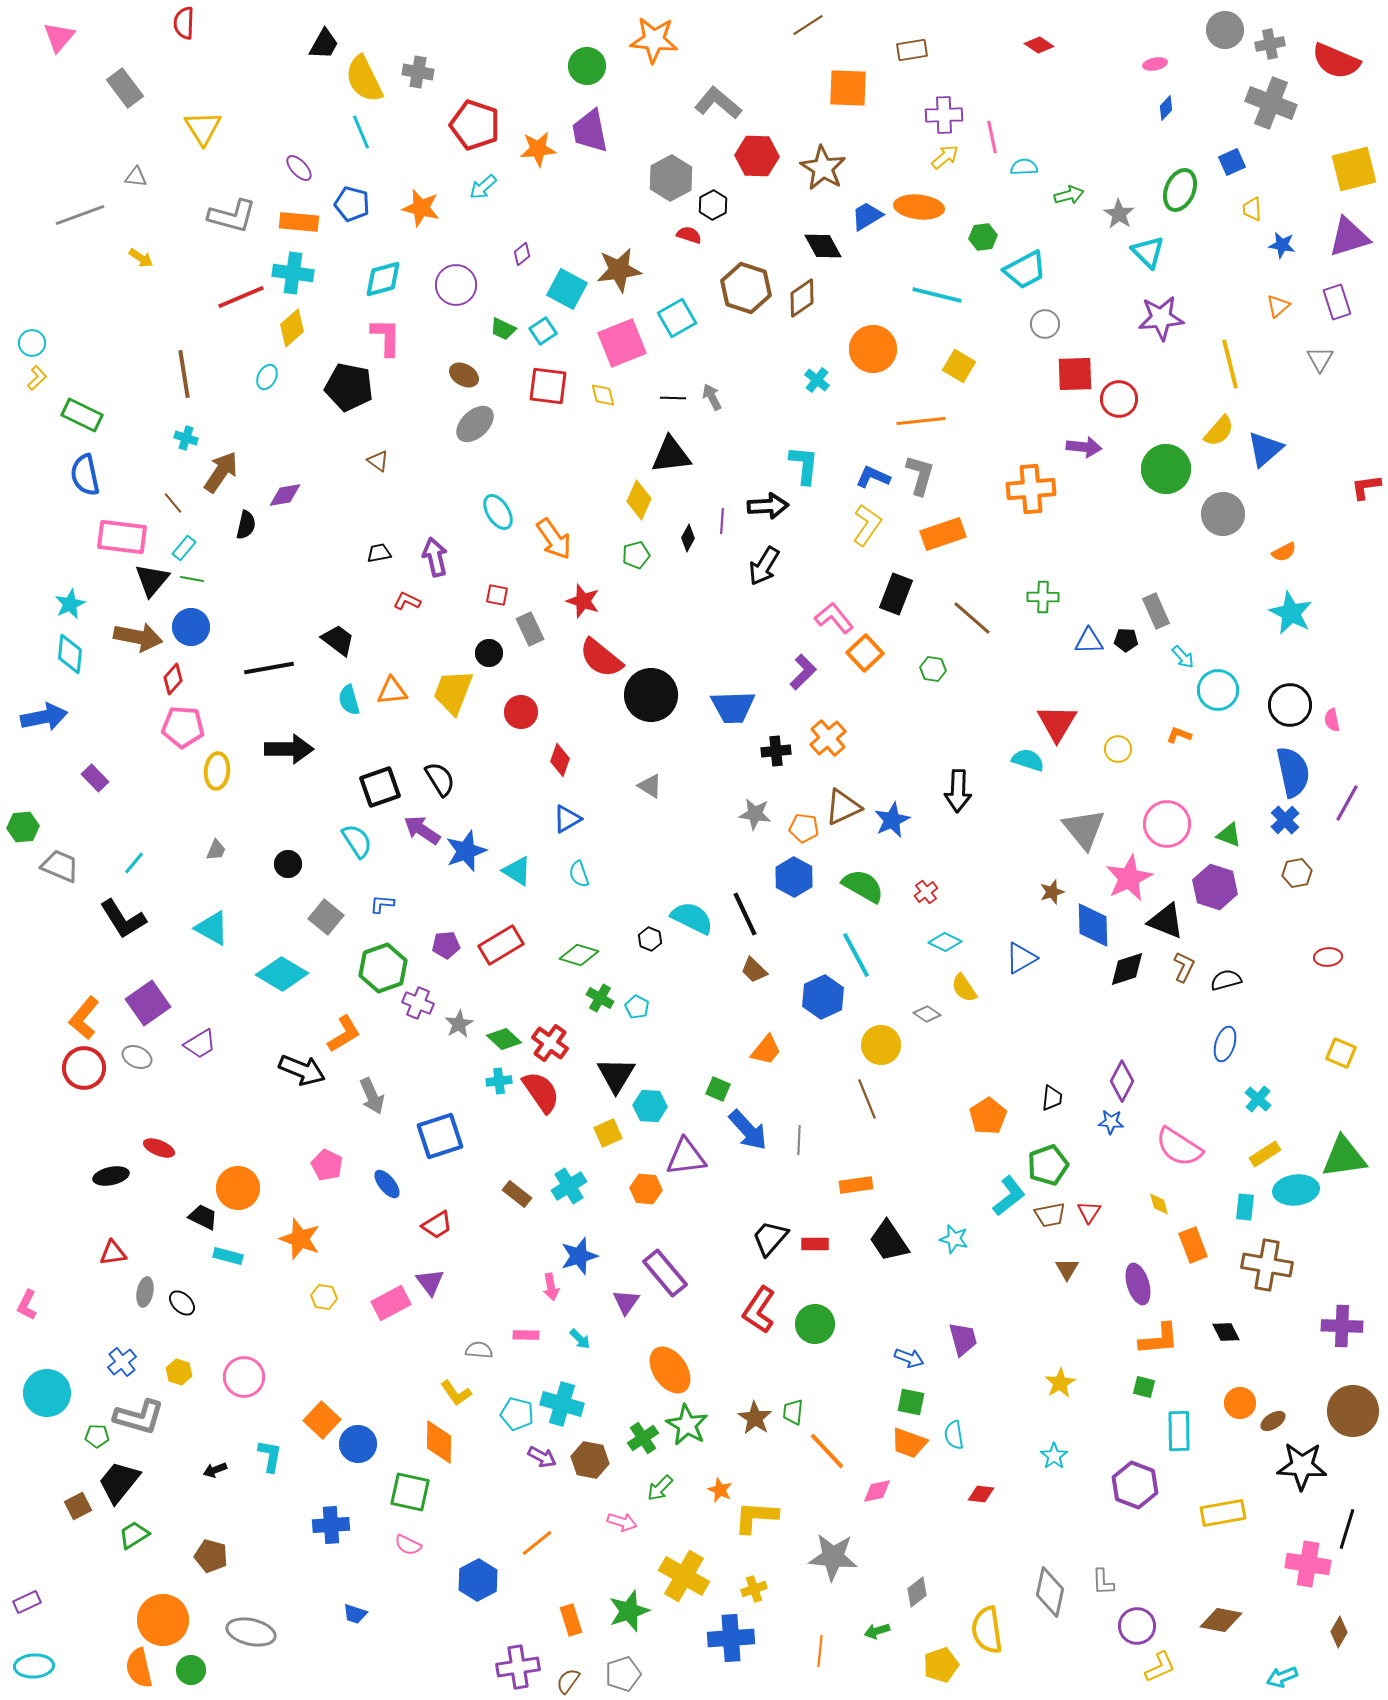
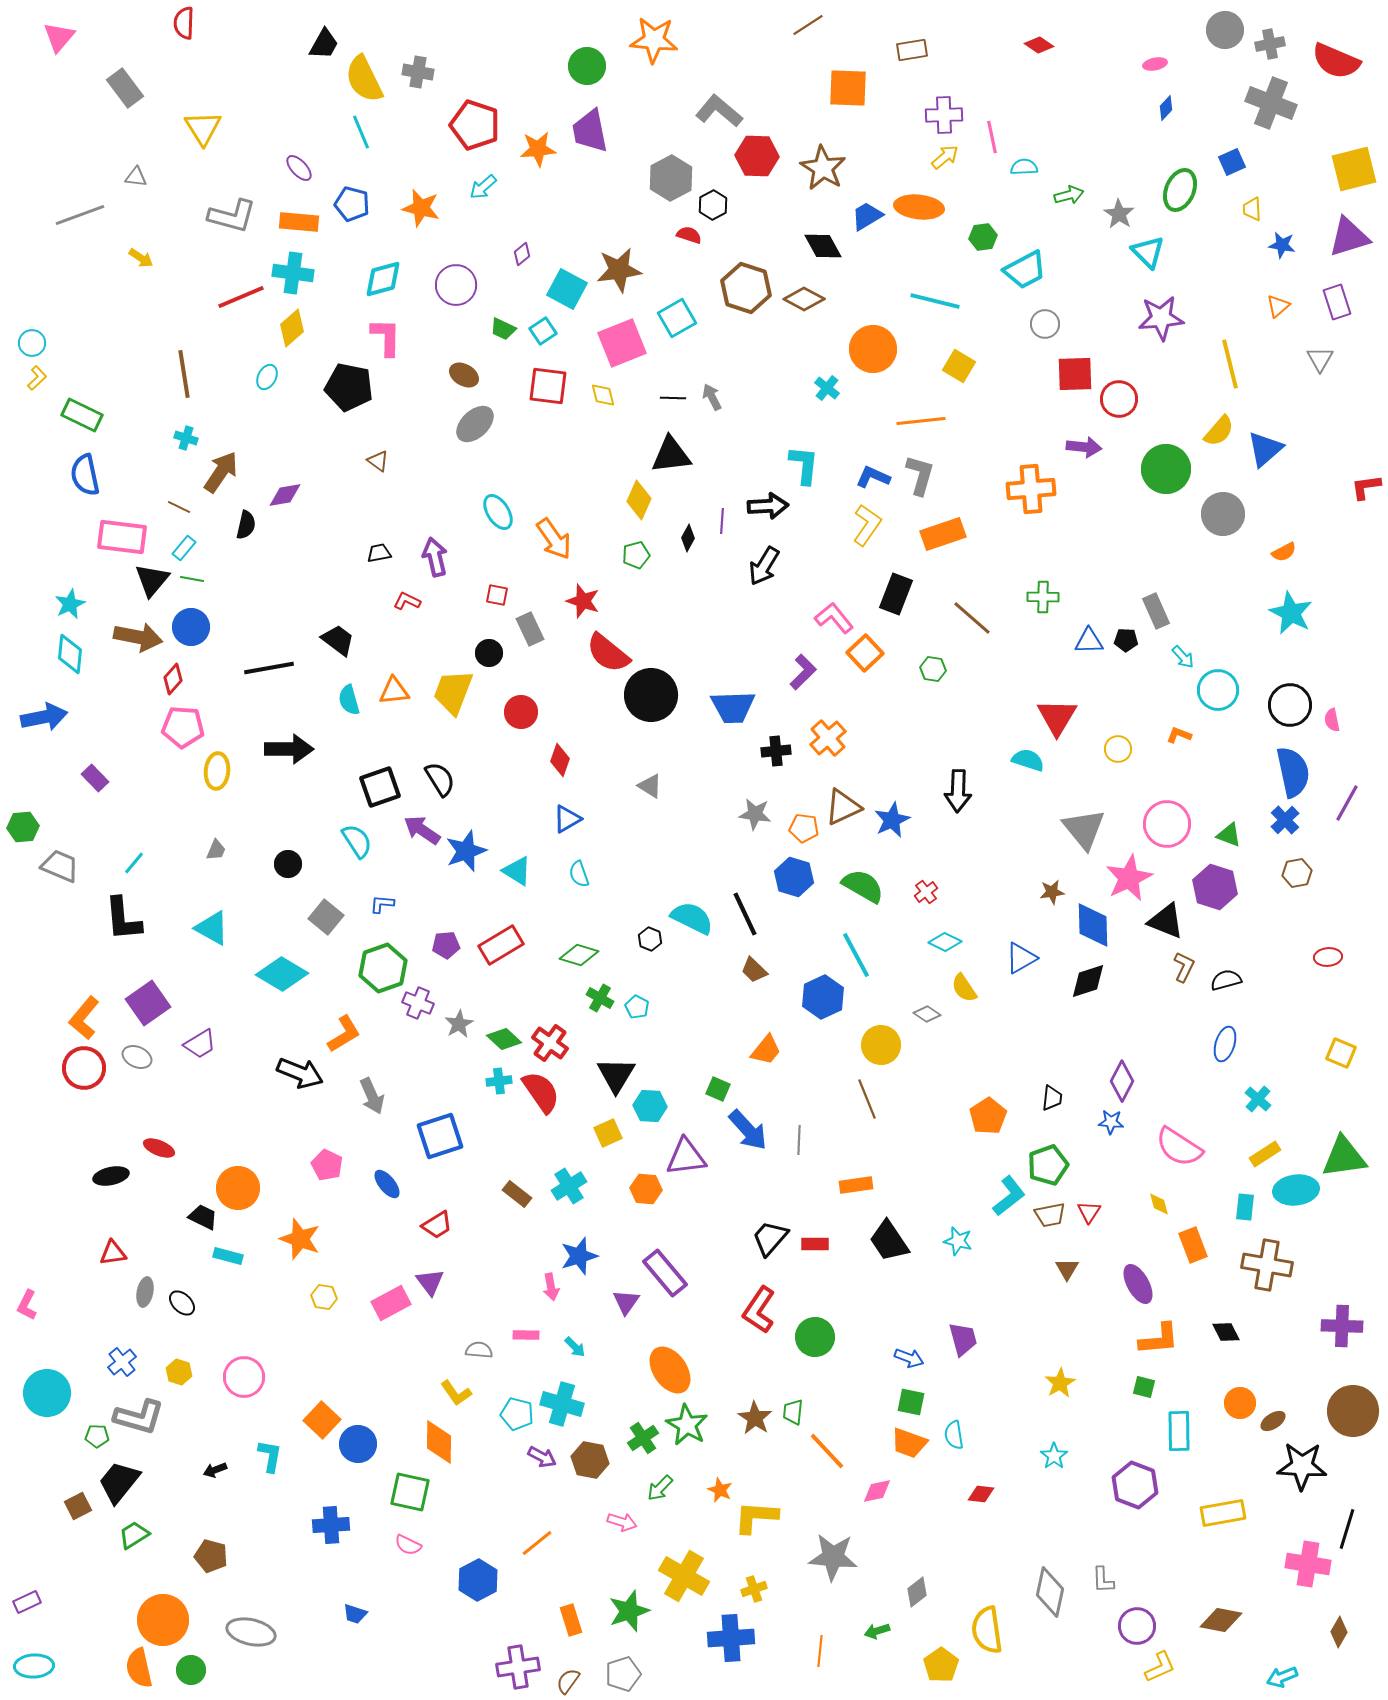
gray L-shape at (718, 103): moved 1 px right, 8 px down
cyan line at (937, 295): moved 2 px left, 6 px down
brown diamond at (802, 298): moved 2 px right, 1 px down; rotated 63 degrees clockwise
cyan cross at (817, 380): moved 10 px right, 8 px down
brown line at (173, 503): moved 6 px right, 4 px down; rotated 25 degrees counterclockwise
red semicircle at (601, 658): moved 7 px right, 5 px up
orange triangle at (392, 691): moved 2 px right
red triangle at (1057, 723): moved 6 px up
blue hexagon at (794, 877): rotated 12 degrees counterclockwise
brown star at (1052, 892): rotated 10 degrees clockwise
black L-shape at (123, 919): rotated 27 degrees clockwise
black diamond at (1127, 969): moved 39 px left, 12 px down
black arrow at (302, 1070): moved 2 px left, 3 px down
cyan star at (954, 1239): moved 4 px right, 2 px down
purple ellipse at (1138, 1284): rotated 12 degrees counterclockwise
green circle at (815, 1324): moved 13 px down
cyan arrow at (580, 1339): moved 5 px left, 8 px down
gray L-shape at (1103, 1582): moved 2 px up
yellow pentagon at (941, 1665): rotated 16 degrees counterclockwise
